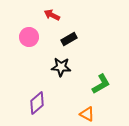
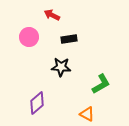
black rectangle: rotated 21 degrees clockwise
